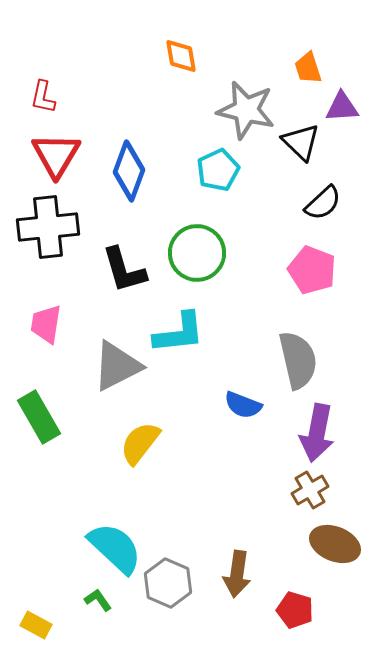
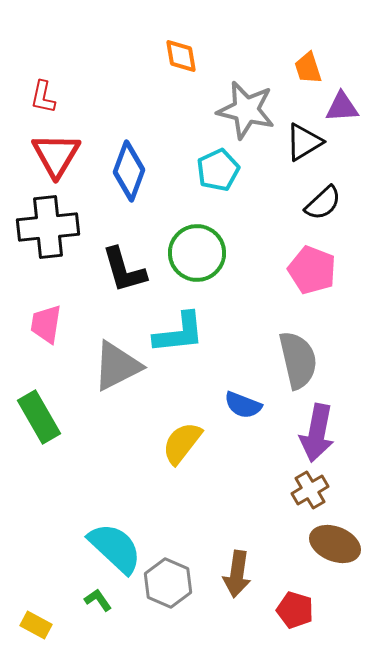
black triangle: moved 3 px right; rotated 45 degrees clockwise
yellow semicircle: moved 42 px right
